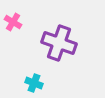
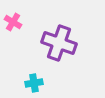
cyan cross: rotated 30 degrees counterclockwise
